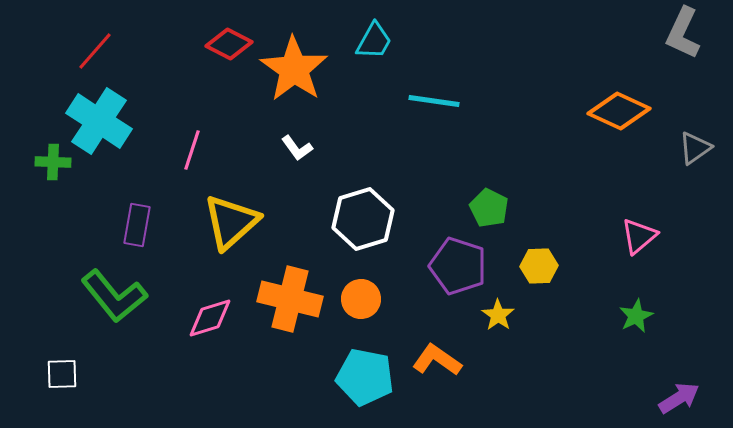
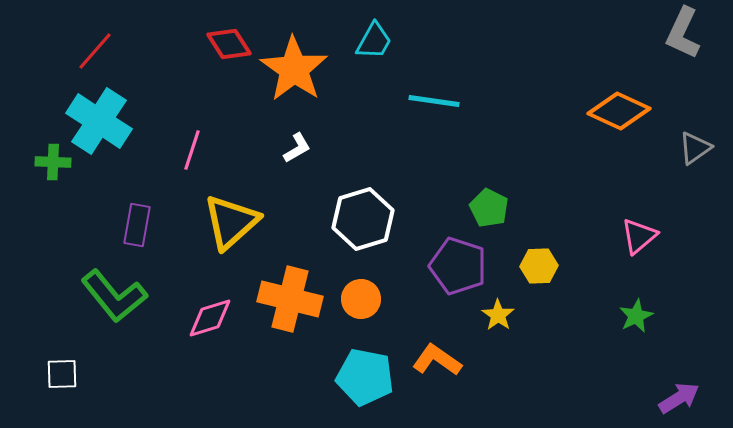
red diamond: rotated 30 degrees clockwise
white L-shape: rotated 84 degrees counterclockwise
